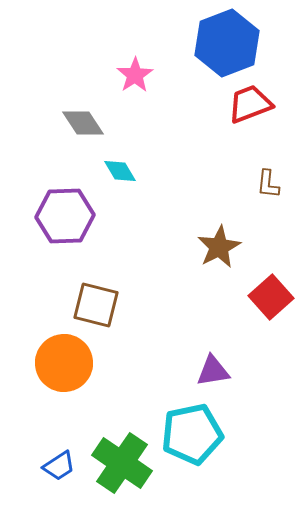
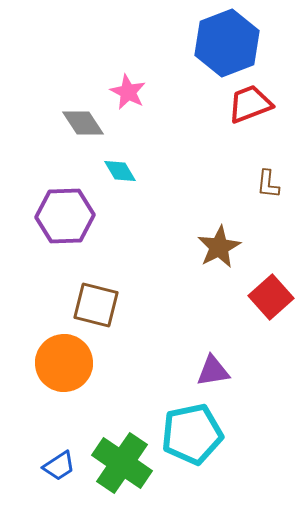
pink star: moved 7 px left, 17 px down; rotated 12 degrees counterclockwise
